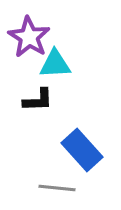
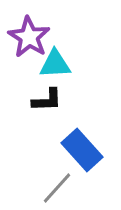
black L-shape: moved 9 px right
gray line: rotated 54 degrees counterclockwise
